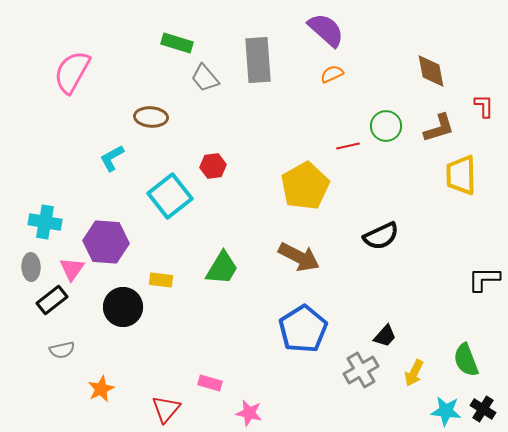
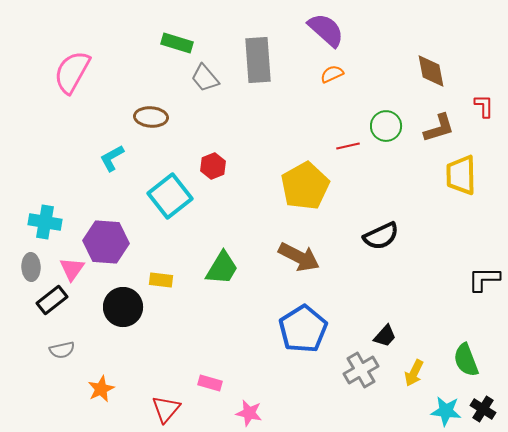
red hexagon: rotated 15 degrees counterclockwise
